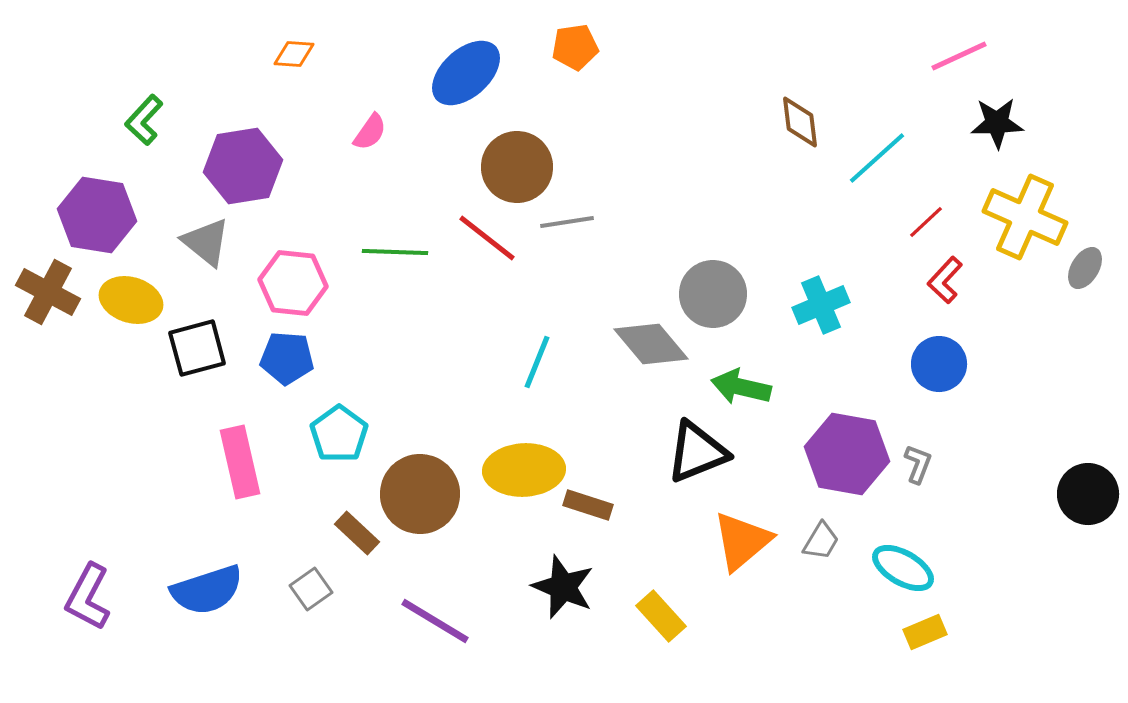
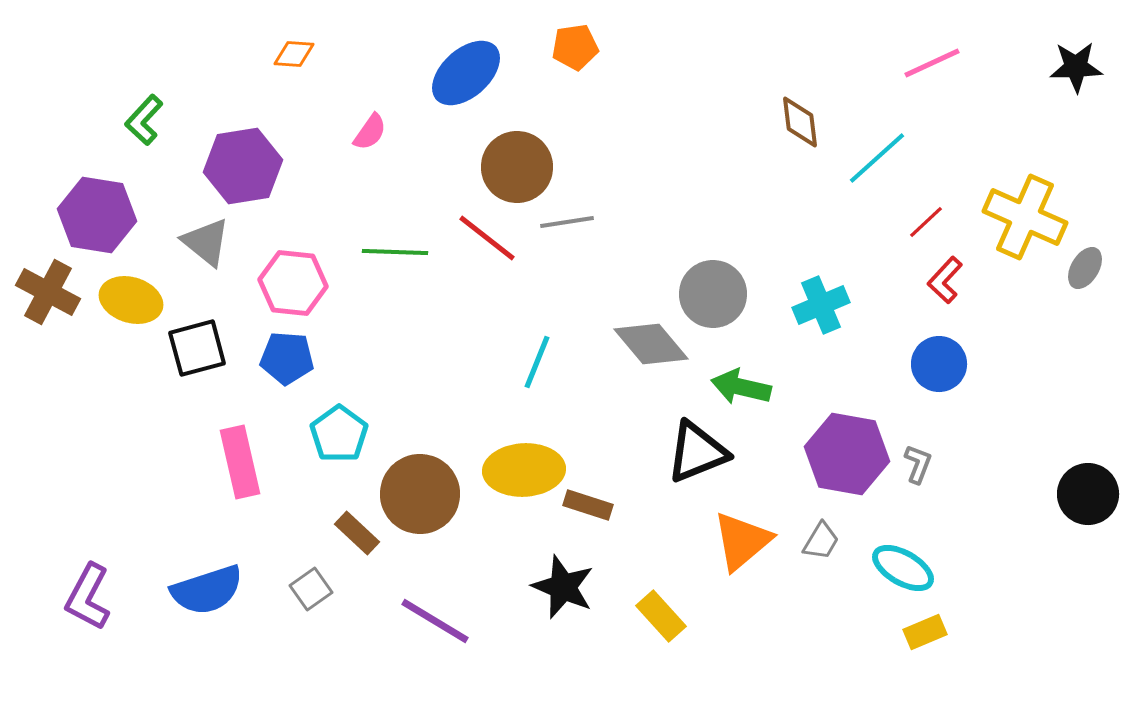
pink line at (959, 56): moved 27 px left, 7 px down
black star at (997, 123): moved 79 px right, 56 px up
